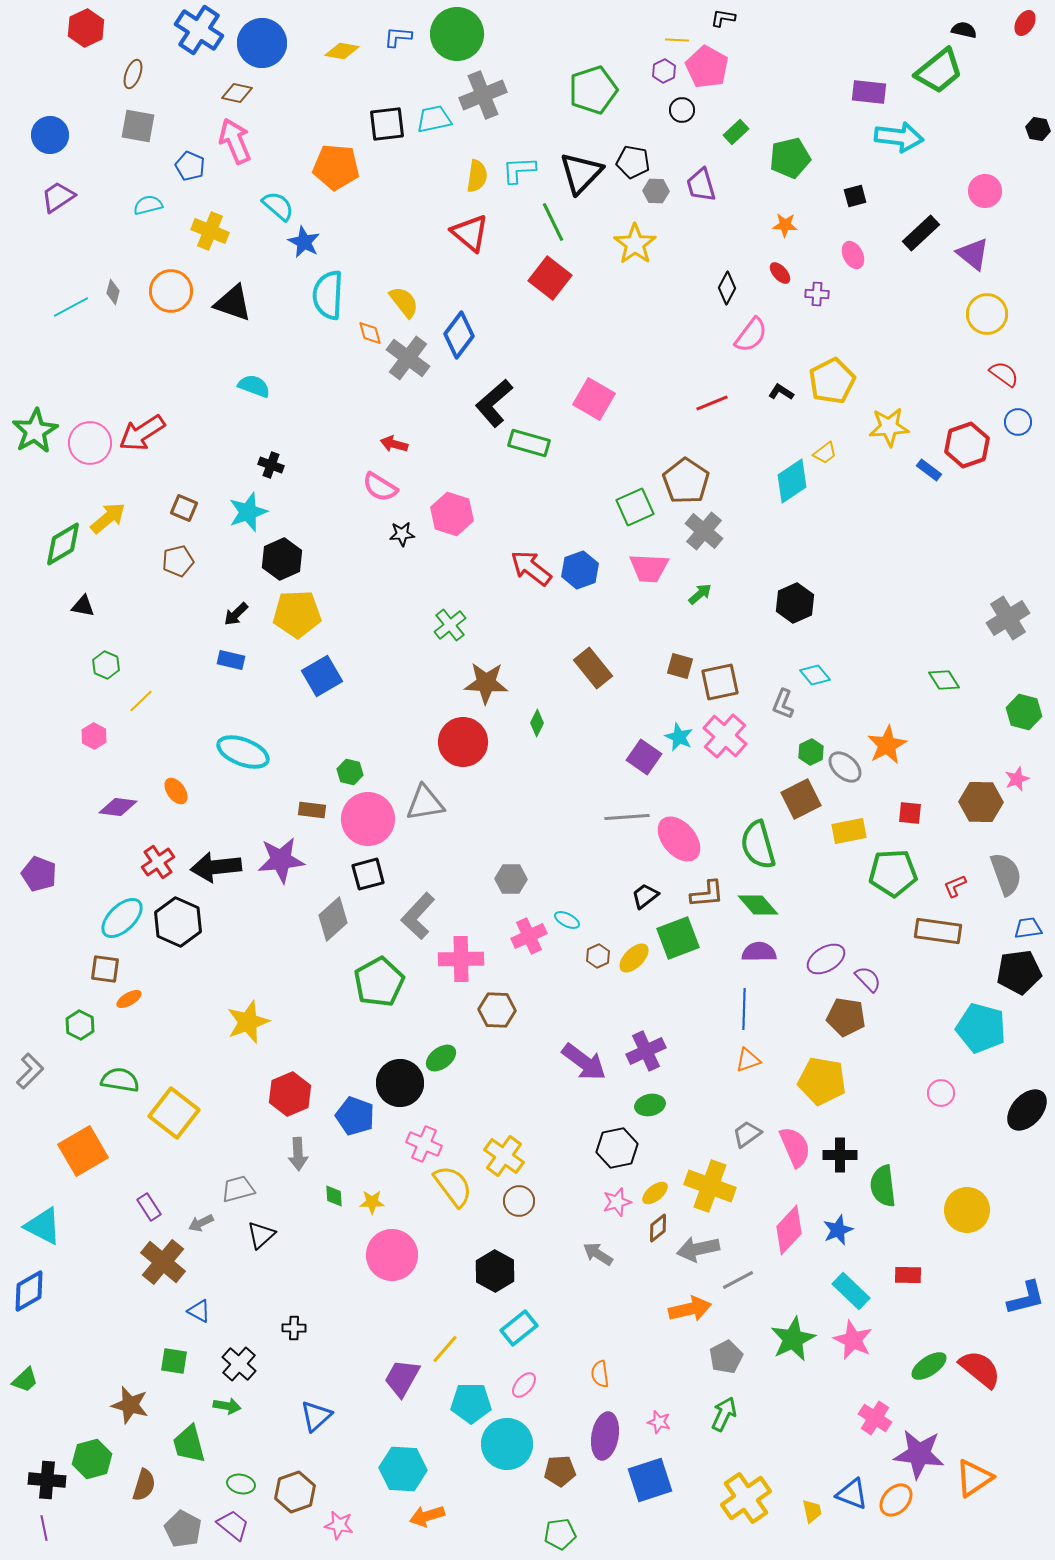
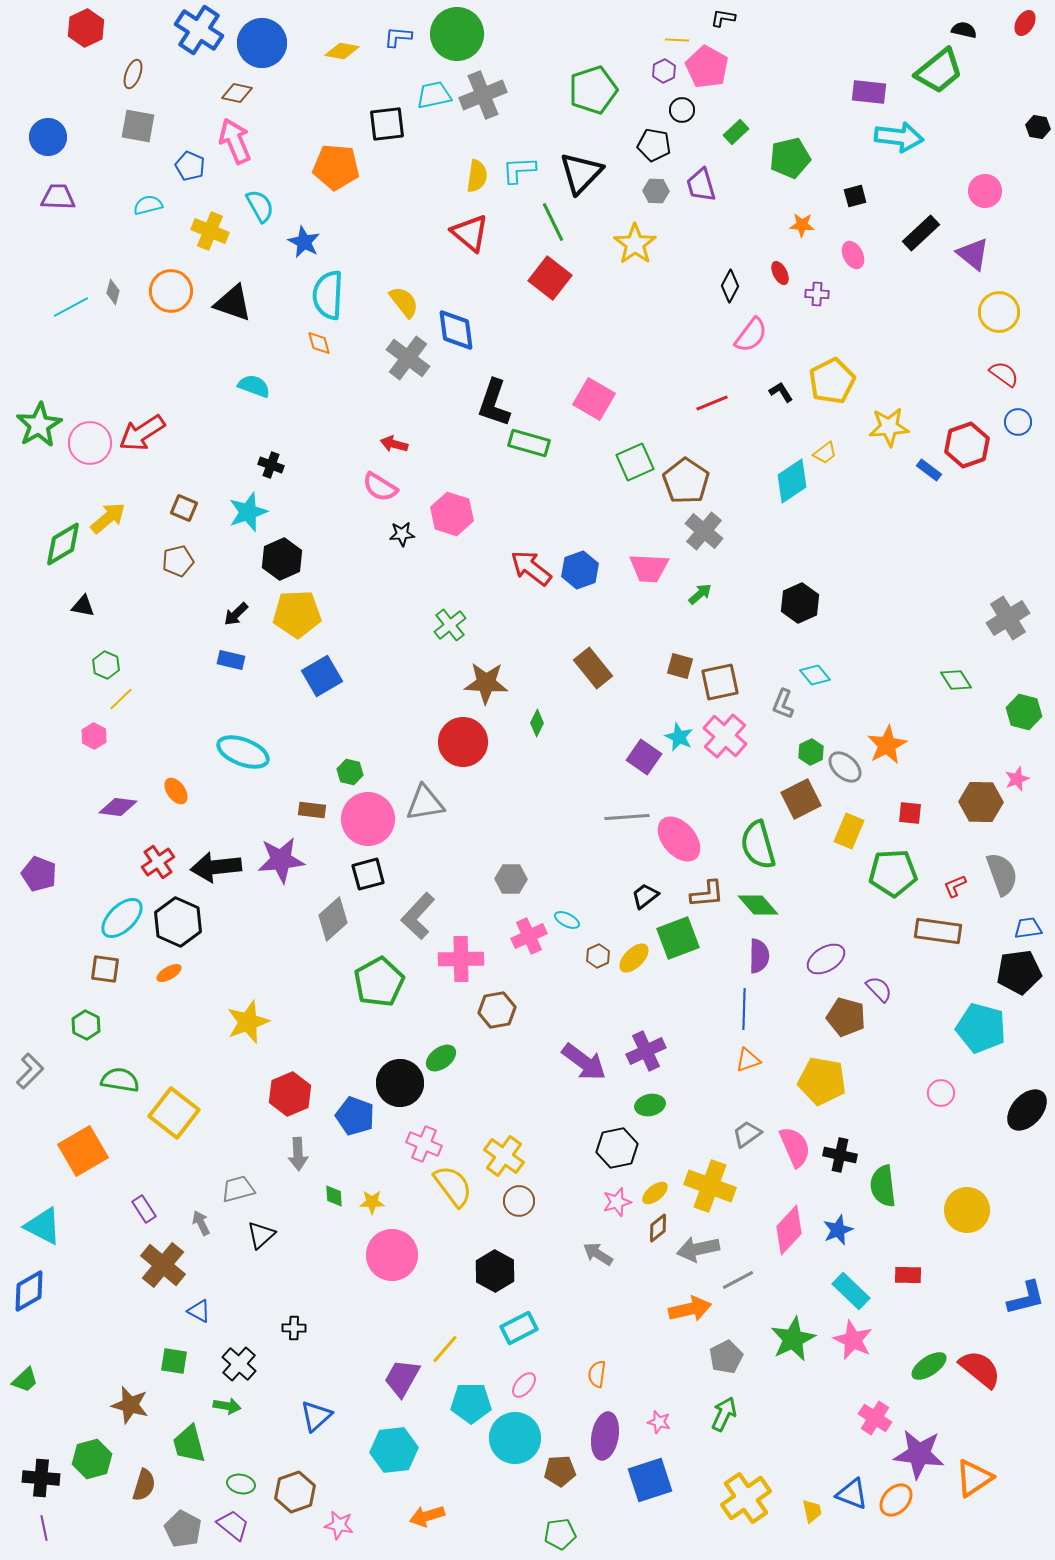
cyan trapezoid at (434, 119): moved 24 px up
black hexagon at (1038, 129): moved 2 px up
blue circle at (50, 135): moved 2 px left, 2 px down
black pentagon at (633, 162): moved 21 px right, 17 px up
purple trapezoid at (58, 197): rotated 36 degrees clockwise
cyan semicircle at (278, 206): moved 18 px left; rotated 20 degrees clockwise
orange star at (785, 225): moved 17 px right
red ellipse at (780, 273): rotated 15 degrees clockwise
black diamond at (727, 288): moved 3 px right, 2 px up
yellow circle at (987, 314): moved 12 px right, 2 px up
orange diamond at (370, 333): moved 51 px left, 10 px down
blue diamond at (459, 335): moved 3 px left, 5 px up; rotated 45 degrees counterclockwise
black L-shape at (781, 392): rotated 25 degrees clockwise
black L-shape at (494, 403): rotated 30 degrees counterclockwise
green star at (35, 431): moved 4 px right, 6 px up
green square at (635, 507): moved 45 px up
black hexagon at (795, 603): moved 5 px right
green diamond at (944, 680): moved 12 px right
yellow line at (141, 701): moved 20 px left, 2 px up
yellow rectangle at (849, 831): rotated 56 degrees counterclockwise
gray semicircle at (1006, 874): moved 4 px left
purple semicircle at (759, 952): moved 4 px down; rotated 92 degrees clockwise
purple semicircle at (868, 979): moved 11 px right, 10 px down
orange ellipse at (129, 999): moved 40 px right, 26 px up
brown hexagon at (497, 1010): rotated 12 degrees counterclockwise
brown pentagon at (846, 1017): rotated 6 degrees clockwise
green hexagon at (80, 1025): moved 6 px right
black cross at (840, 1155): rotated 12 degrees clockwise
purple rectangle at (149, 1207): moved 5 px left, 2 px down
gray arrow at (201, 1223): rotated 90 degrees clockwise
brown cross at (163, 1262): moved 3 px down
cyan rectangle at (519, 1328): rotated 12 degrees clockwise
orange semicircle at (600, 1374): moved 3 px left; rotated 16 degrees clockwise
cyan circle at (507, 1444): moved 8 px right, 6 px up
cyan hexagon at (403, 1469): moved 9 px left, 19 px up; rotated 9 degrees counterclockwise
black cross at (47, 1480): moved 6 px left, 2 px up
